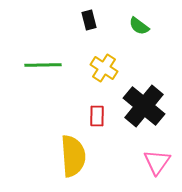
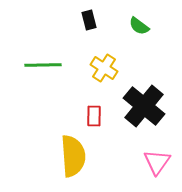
red rectangle: moved 3 px left
